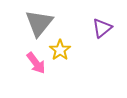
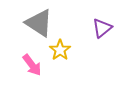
gray triangle: rotated 36 degrees counterclockwise
pink arrow: moved 4 px left, 2 px down
